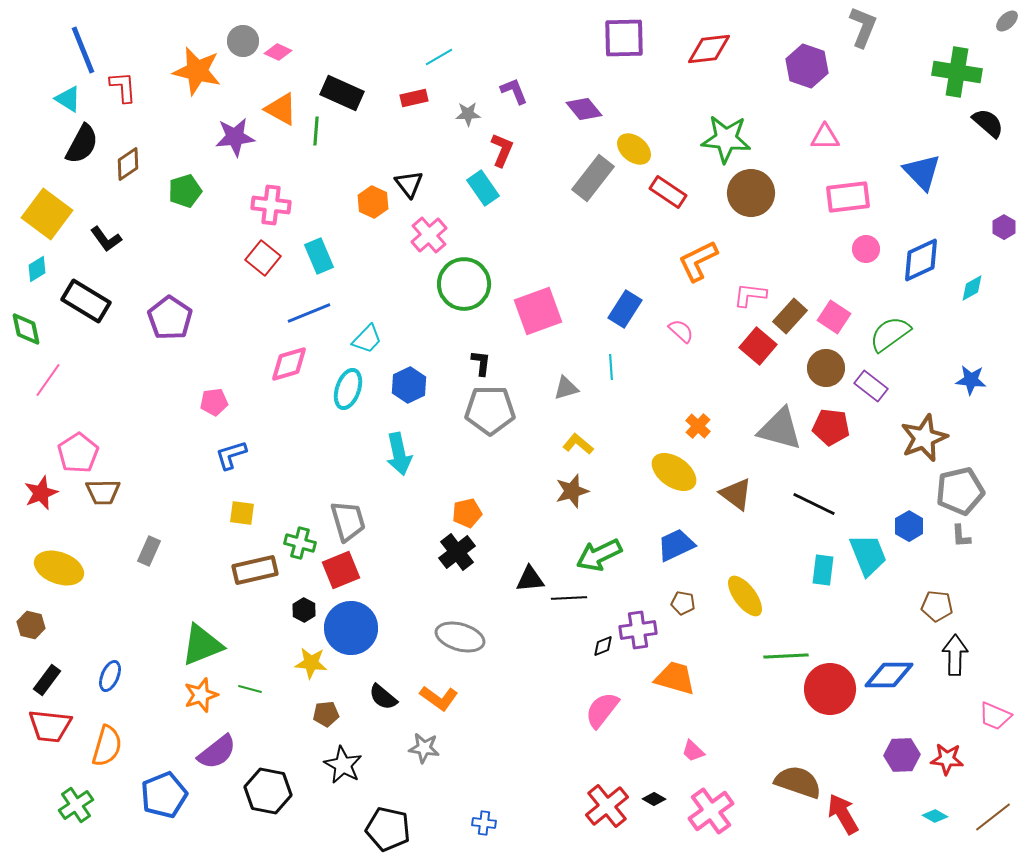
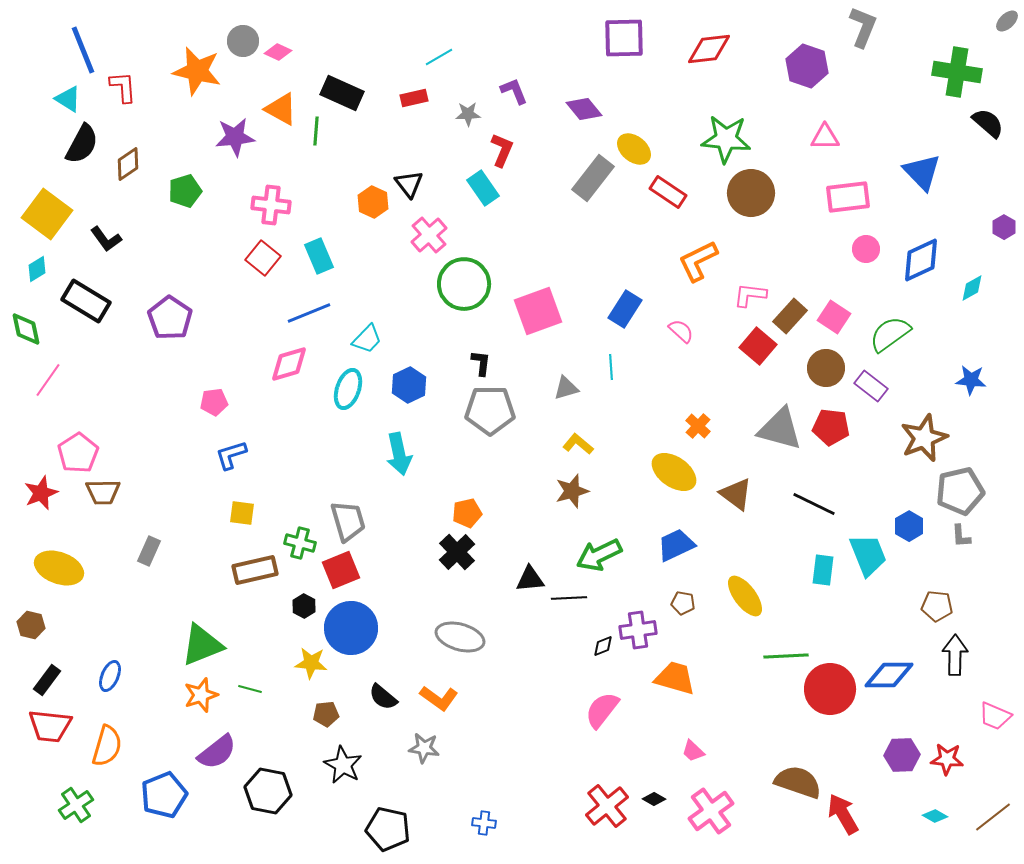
black cross at (457, 552): rotated 6 degrees counterclockwise
black hexagon at (304, 610): moved 4 px up
